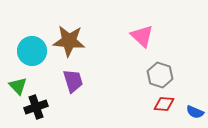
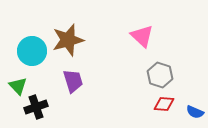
brown star: moved 1 px left, 1 px up; rotated 20 degrees counterclockwise
